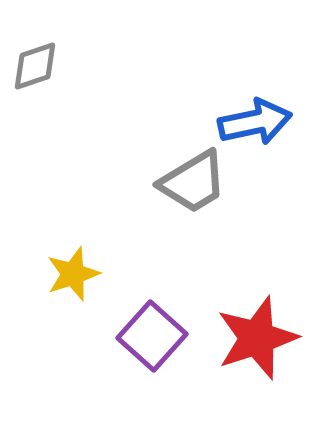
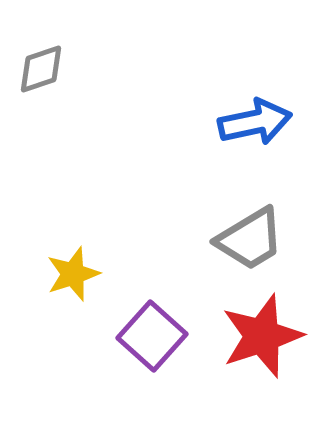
gray diamond: moved 6 px right, 3 px down
gray trapezoid: moved 57 px right, 57 px down
red star: moved 5 px right, 2 px up
